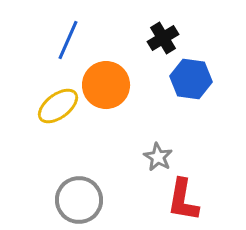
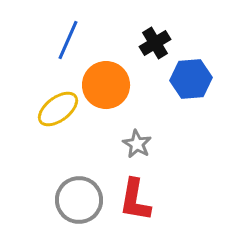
black cross: moved 8 px left, 5 px down
blue hexagon: rotated 12 degrees counterclockwise
yellow ellipse: moved 3 px down
gray star: moved 21 px left, 13 px up
red L-shape: moved 48 px left
